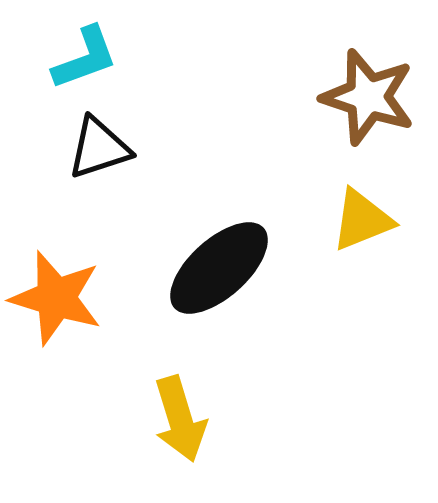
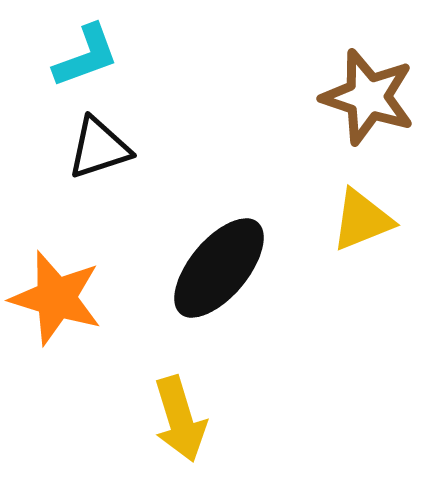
cyan L-shape: moved 1 px right, 2 px up
black ellipse: rotated 8 degrees counterclockwise
